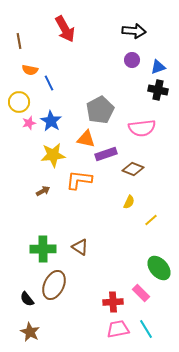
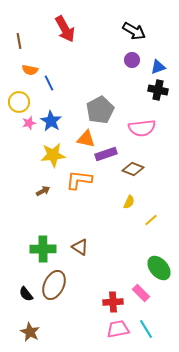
black arrow: rotated 25 degrees clockwise
black semicircle: moved 1 px left, 5 px up
